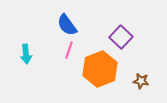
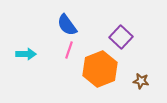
cyan arrow: rotated 84 degrees counterclockwise
